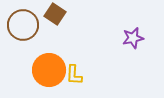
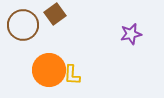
brown square: rotated 20 degrees clockwise
purple star: moved 2 px left, 4 px up
yellow L-shape: moved 2 px left
